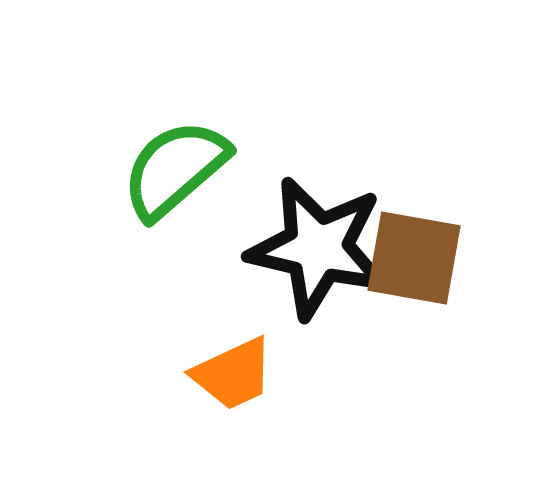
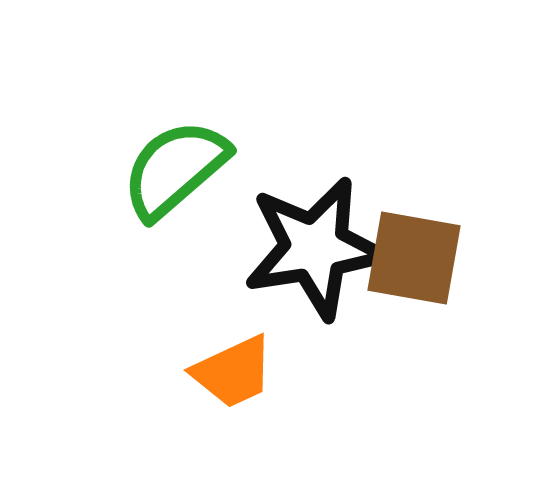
black star: moved 3 px left; rotated 22 degrees counterclockwise
orange trapezoid: moved 2 px up
